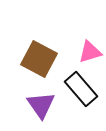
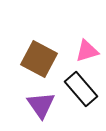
pink triangle: moved 3 px left, 1 px up
